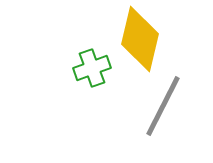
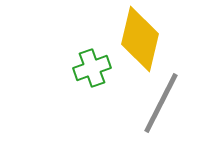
gray line: moved 2 px left, 3 px up
